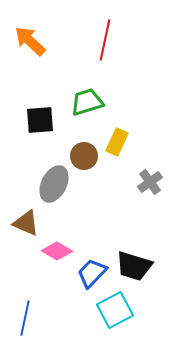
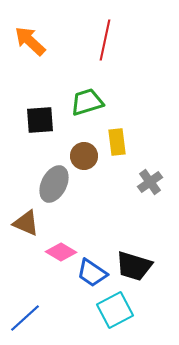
yellow rectangle: rotated 32 degrees counterclockwise
pink diamond: moved 4 px right, 1 px down
blue trapezoid: rotated 100 degrees counterclockwise
blue line: rotated 36 degrees clockwise
